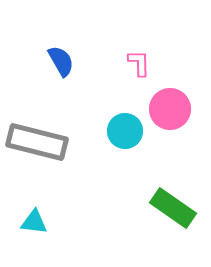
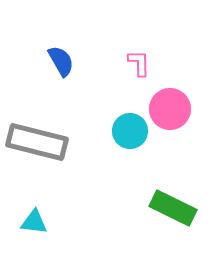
cyan circle: moved 5 px right
green rectangle: rotated 9 degrees counterclockwise
